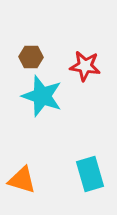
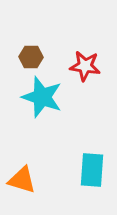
cyan star: moved 1 px down
cyan rectangle: moved 2 px right, 4 px up; rotated 20 degrees clockwise
